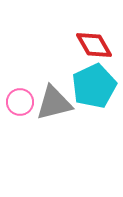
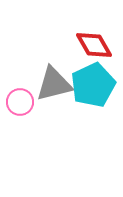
cyan pentagon: moved 1 px left, 1 px up
gray triangle: moved 19 px up
